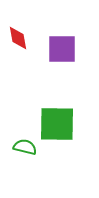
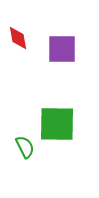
green semicircle: rotated 50 degrees clockwise
